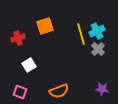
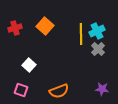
orange square: rotated 30 degrees counterclockwise
yellow line: rotated 15 degrees clockwise
red cross: moved 3 px left, 10 px up
white square: rotated 16 degrees counterclockwise
pink square: moved 1 px right, 2 px up
